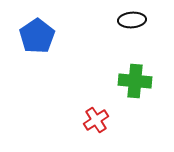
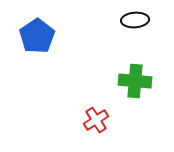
black ellipse: moved 3 px right
